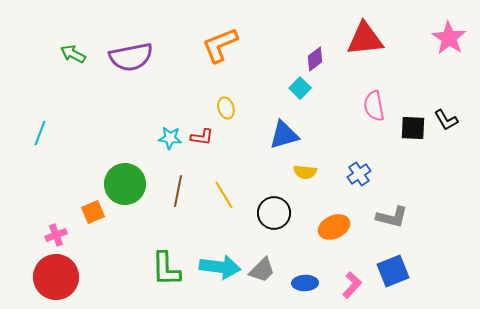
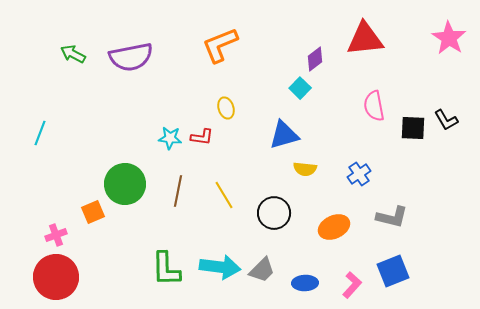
yellow semicircle: moved 3 px up
